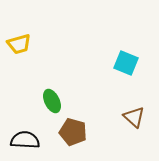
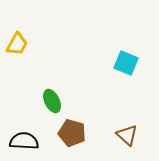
yellow trapezoid: moved 2 px left; rotated 45 degrees counterclockwise
brown triangle: moved 7 px left, 18 px down
brown pentagon: moved 1 px left, 1 px down
black semicircle: moved 1 px left, 1 px down
